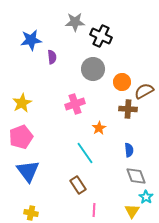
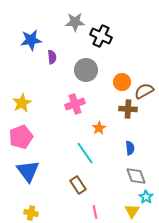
gray circle: moved 7 px left, 1 px down
blue semicircle: moved 1 px right, 2 px up
pink line: moved 1 px right, 2 px down; rotated 16 degrees counterclockwise
